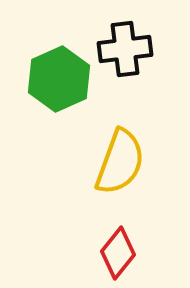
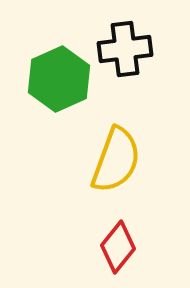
yellow semicircle: moved 4 px left, 2 px up
red diamond: moved 6 px up
